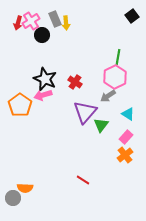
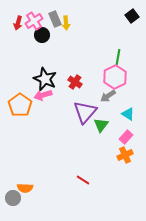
pink cross: moved 3 px right
orange cross: rotated 14 degrees clockwise
